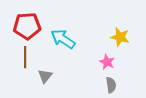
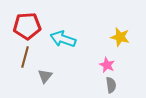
cyan arrow: rotated 15 degrees counterclockwise
brown line: rotated 15 degrees clockwise
pink star: moved 3 px down
